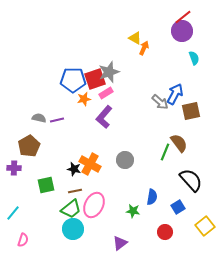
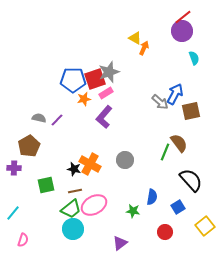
purple line: rotated 32 degrees counterclockwise
pink ellipse: rotated 35 degrees clockwise
